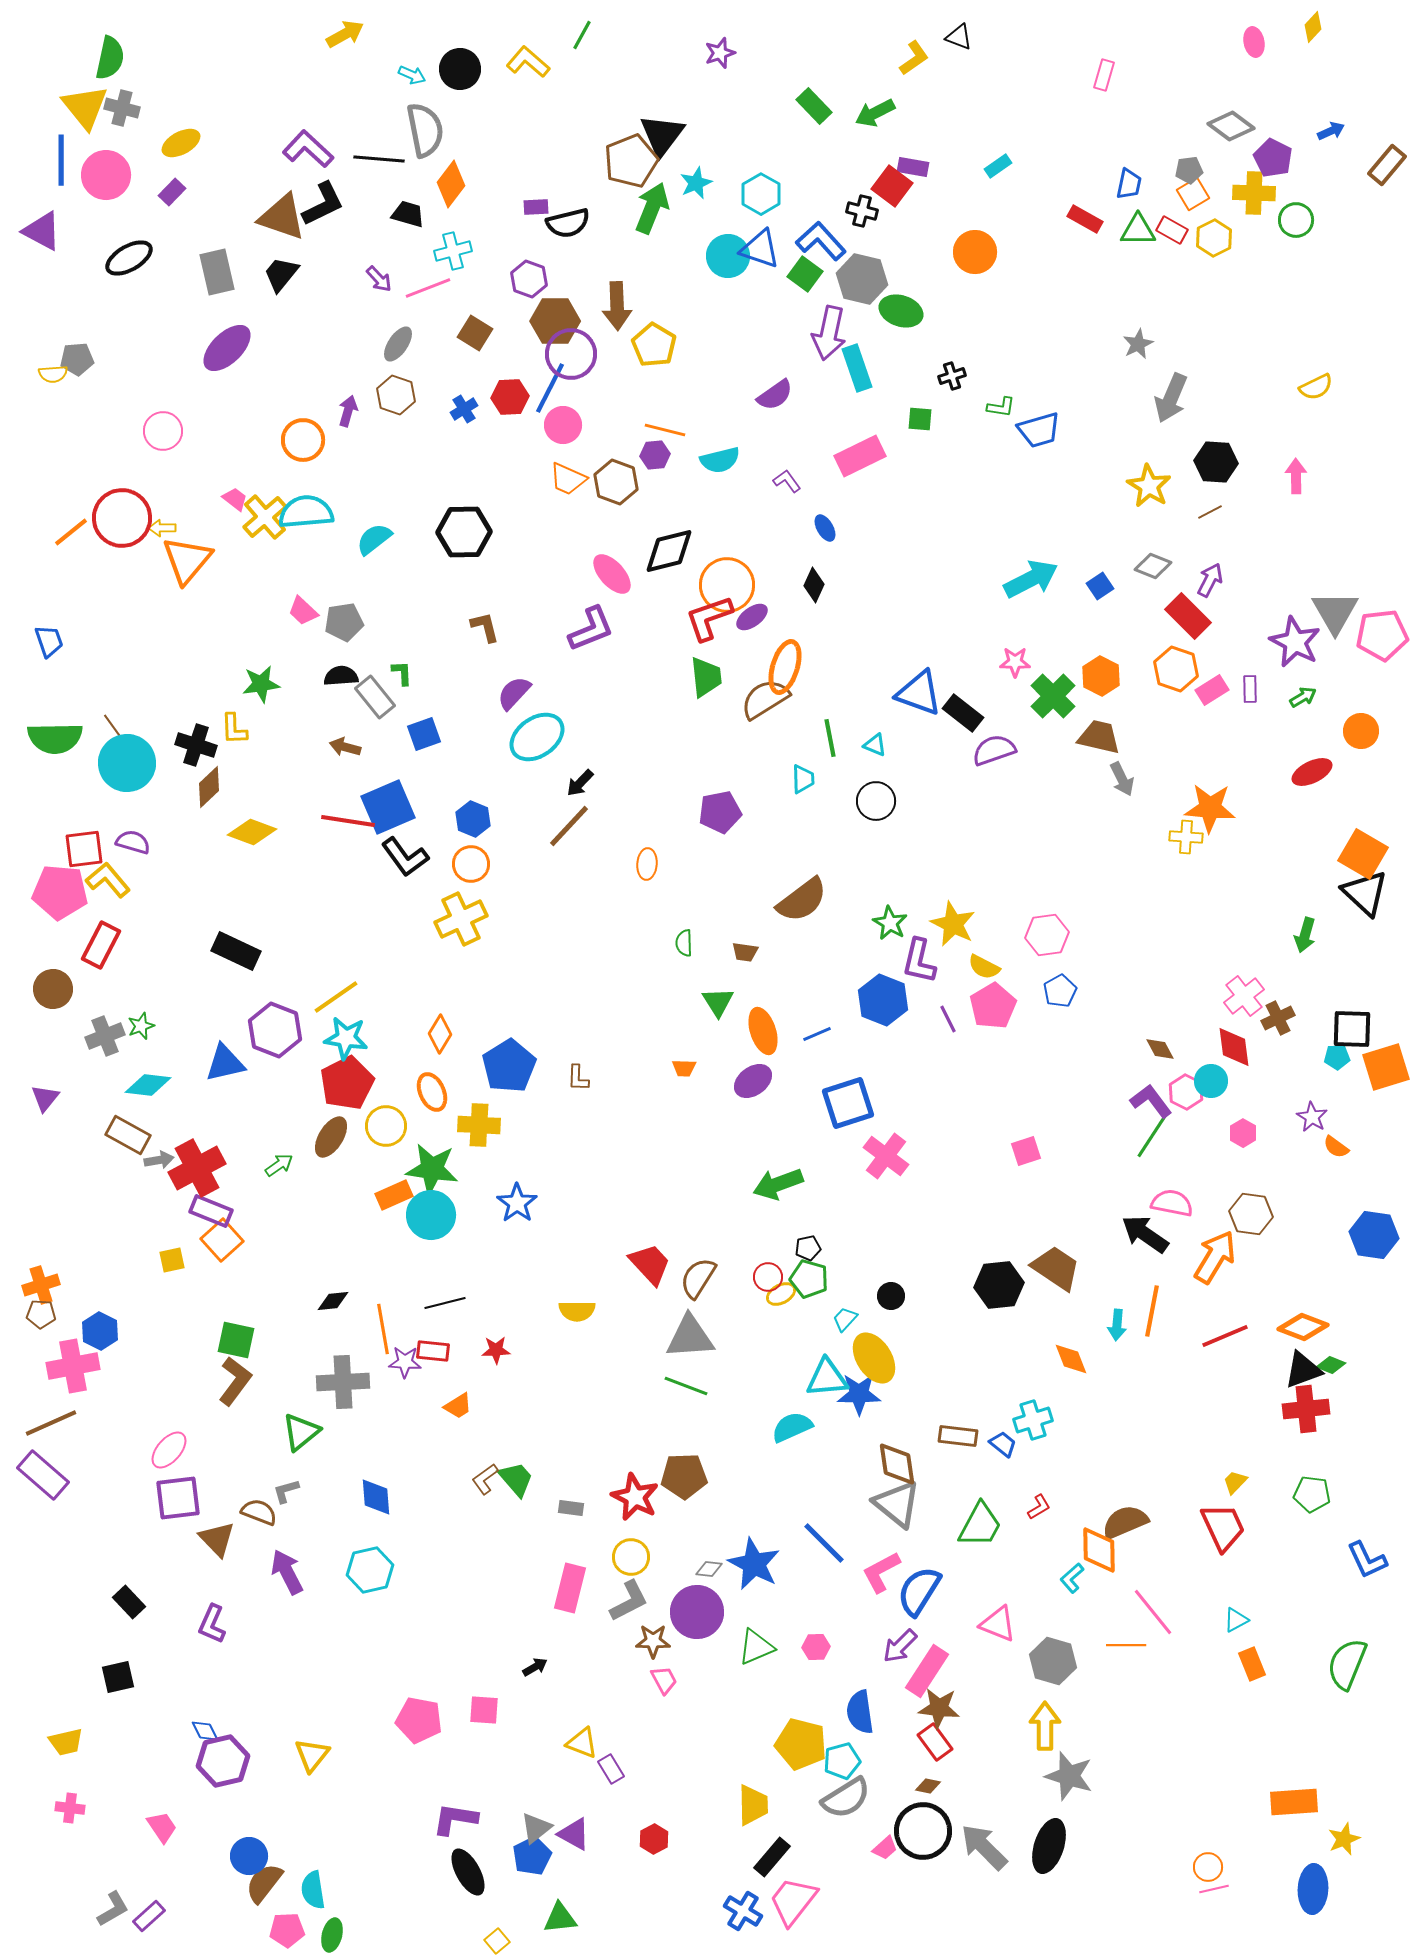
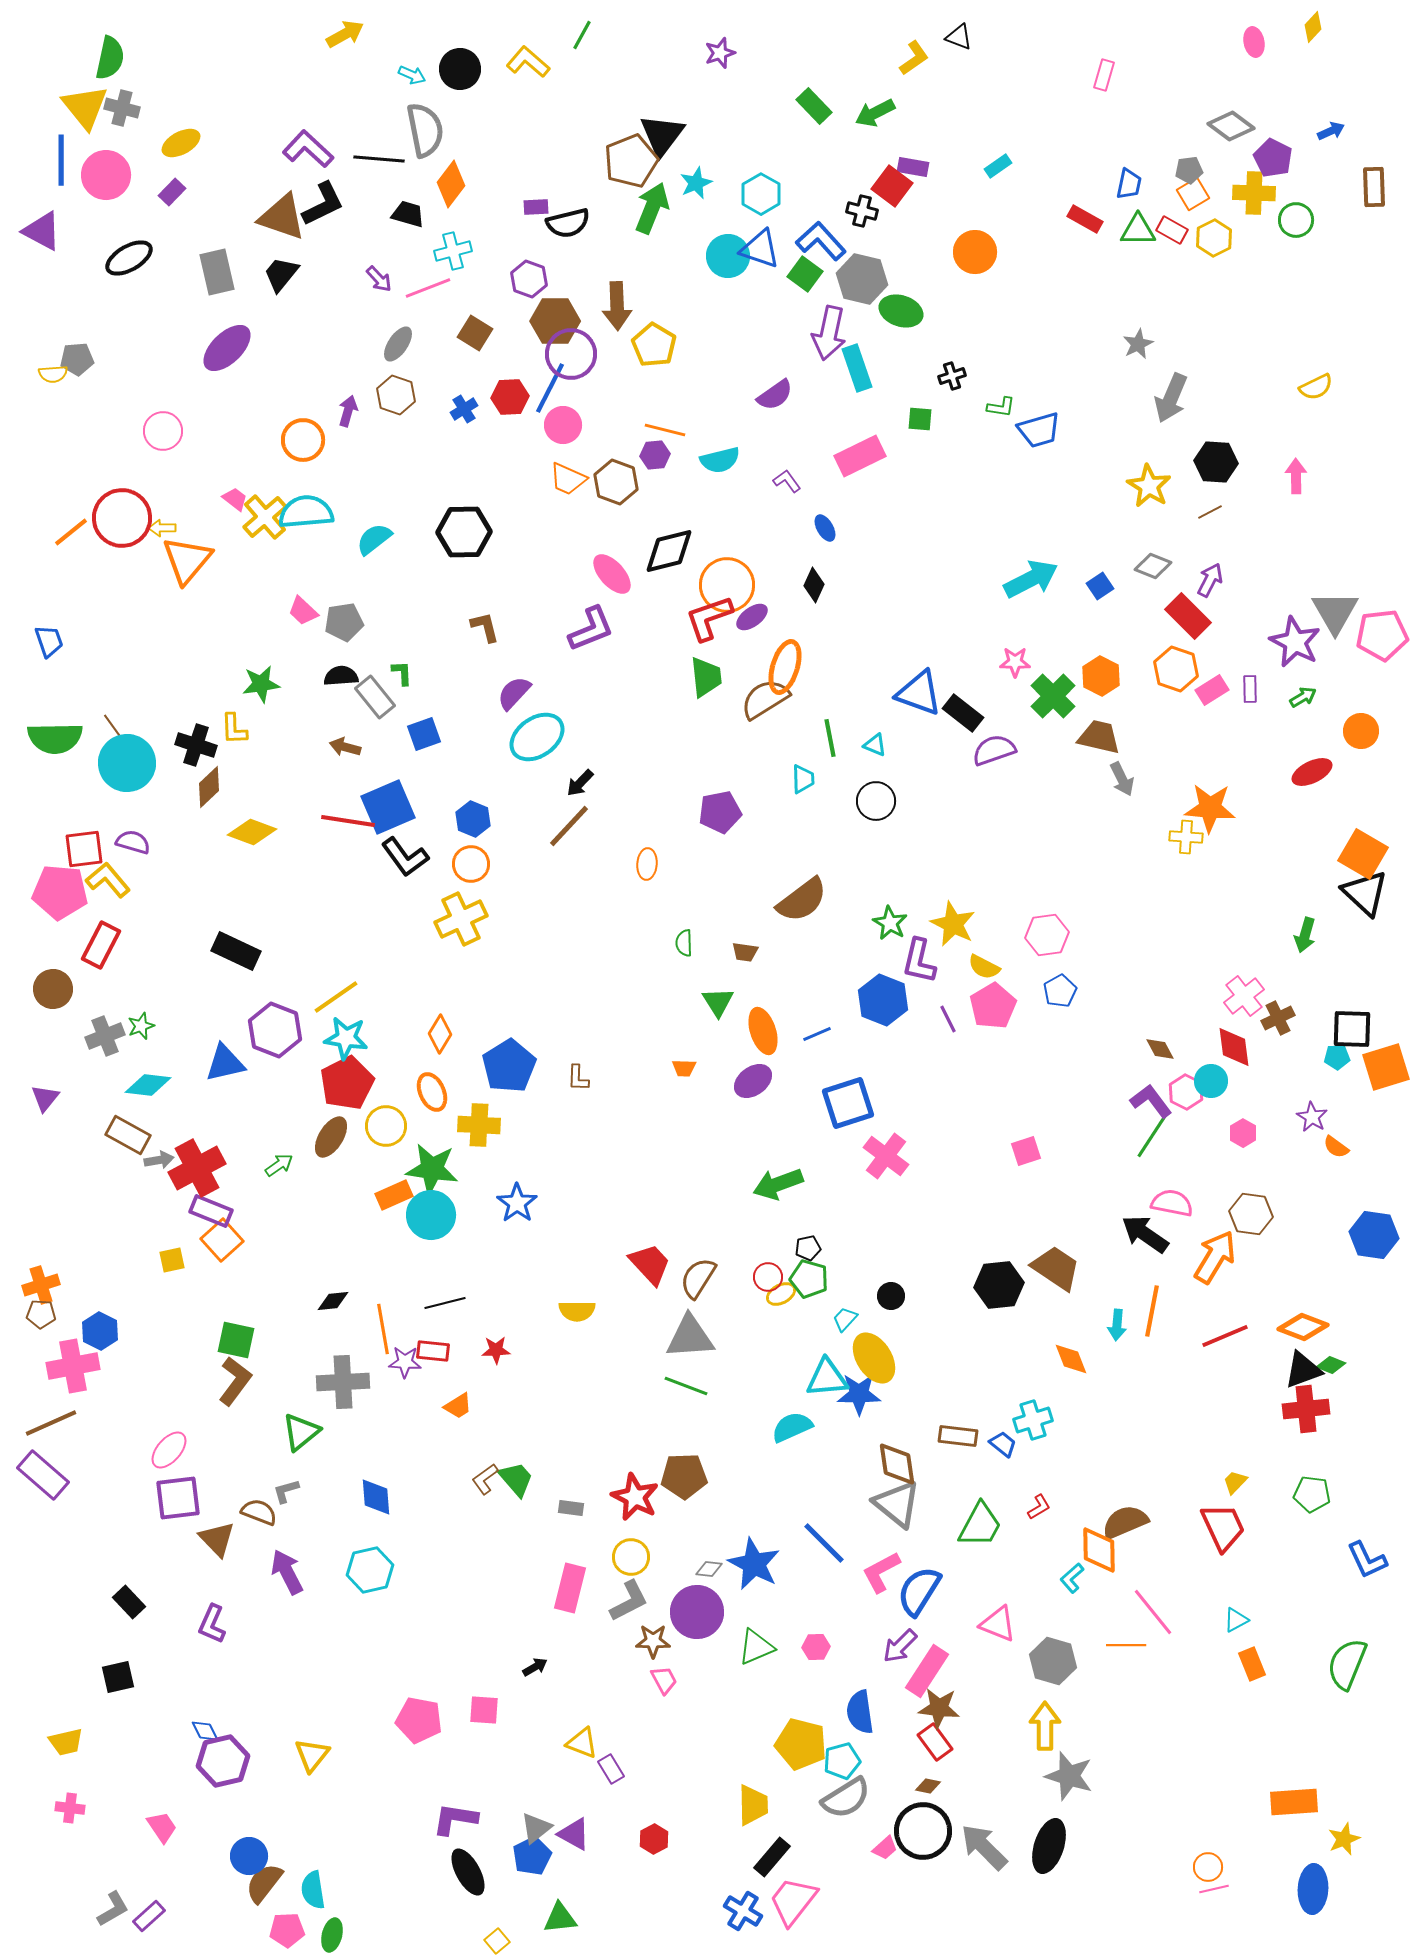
brown rectangle at (1387, 165): moved 13 px left, 22 px down; rotated 42 degrees counterclockwise
